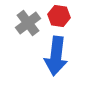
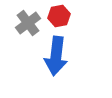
red hexagon: rotated 20 degrees counterclockwise
